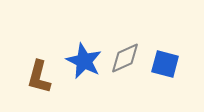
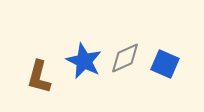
blue square: rotated 8 degrees clockwise
